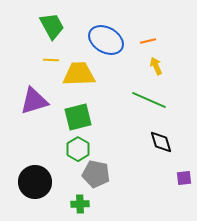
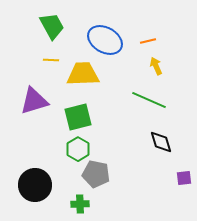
blue ellipse: moved 1 px left
yellow trapezoid: moved 4 px right
black circle: moved 3 px down
